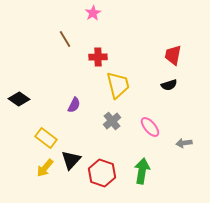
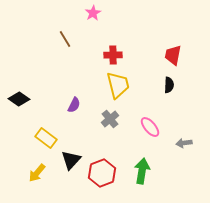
red cross: moved 15 px right, 2 px up
black semicircle: rotated 70 degrees counterclockwise
gray cross: moved 2 px left, 2 px up
yellow arrow: moved 8 px left, 5 px down
red hexagon: rotated 20 degrees clockwise
